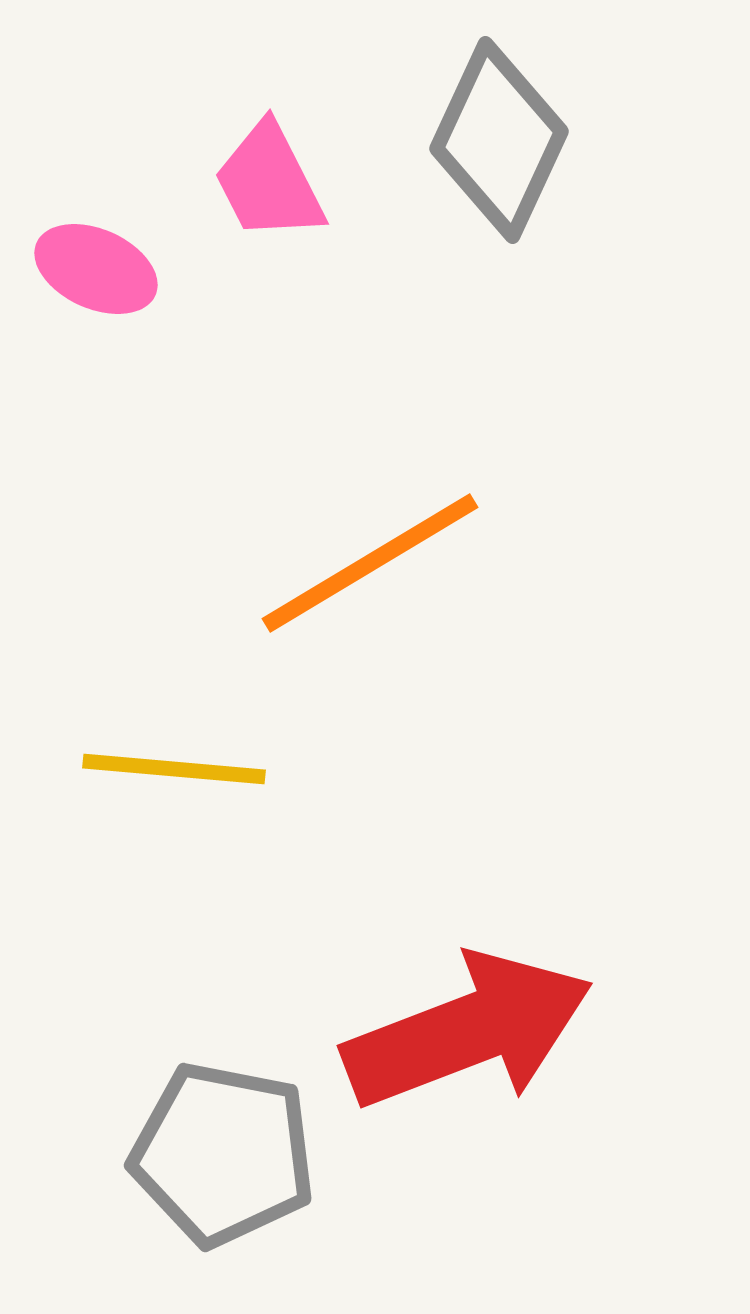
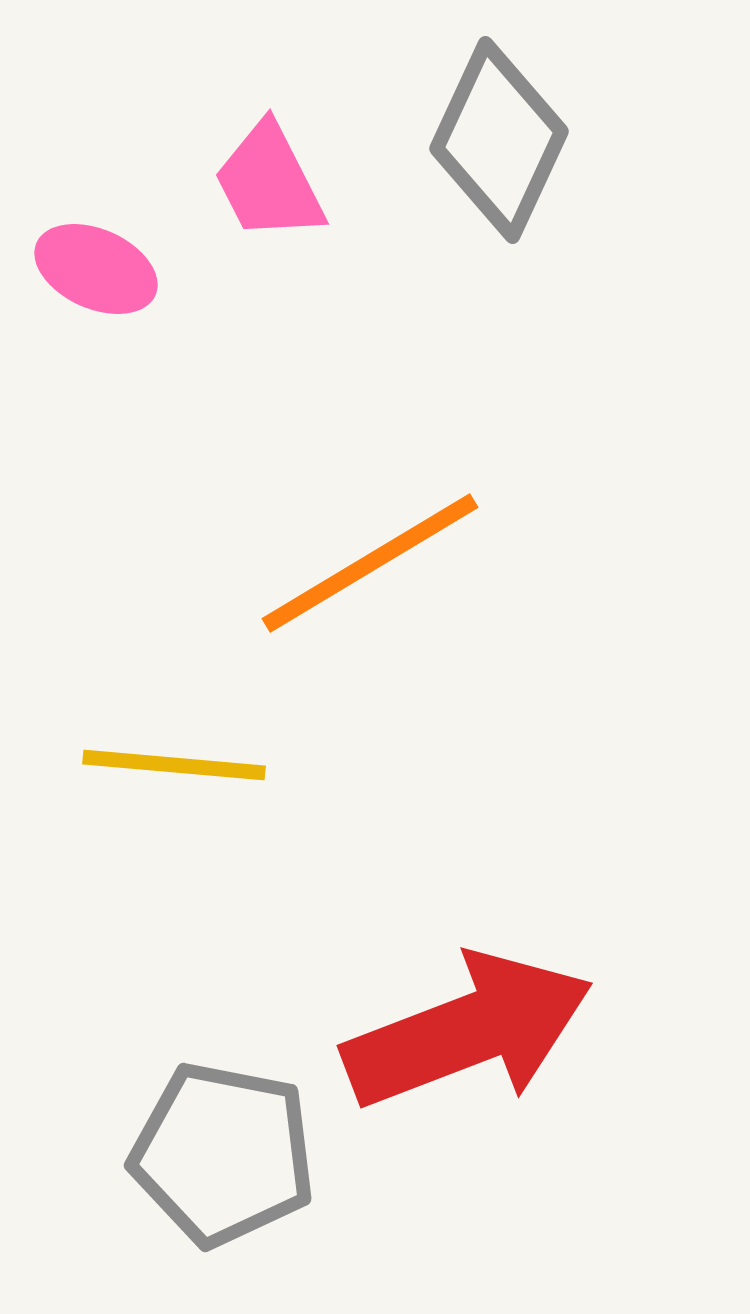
yellow line: moved 4 px up
